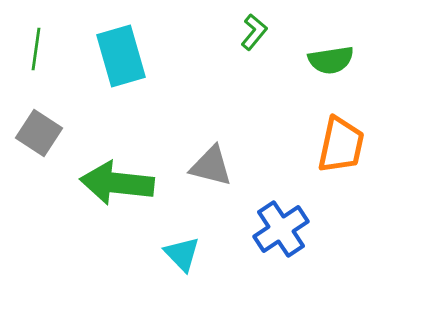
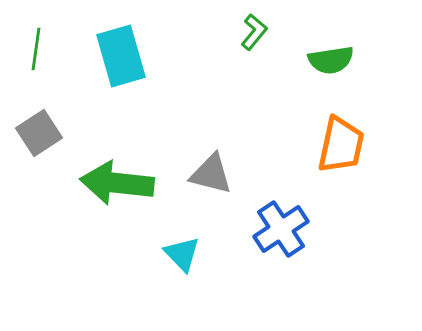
gray square: rotated 24 degrees clockwise
gray triangle: moved 8 px down
